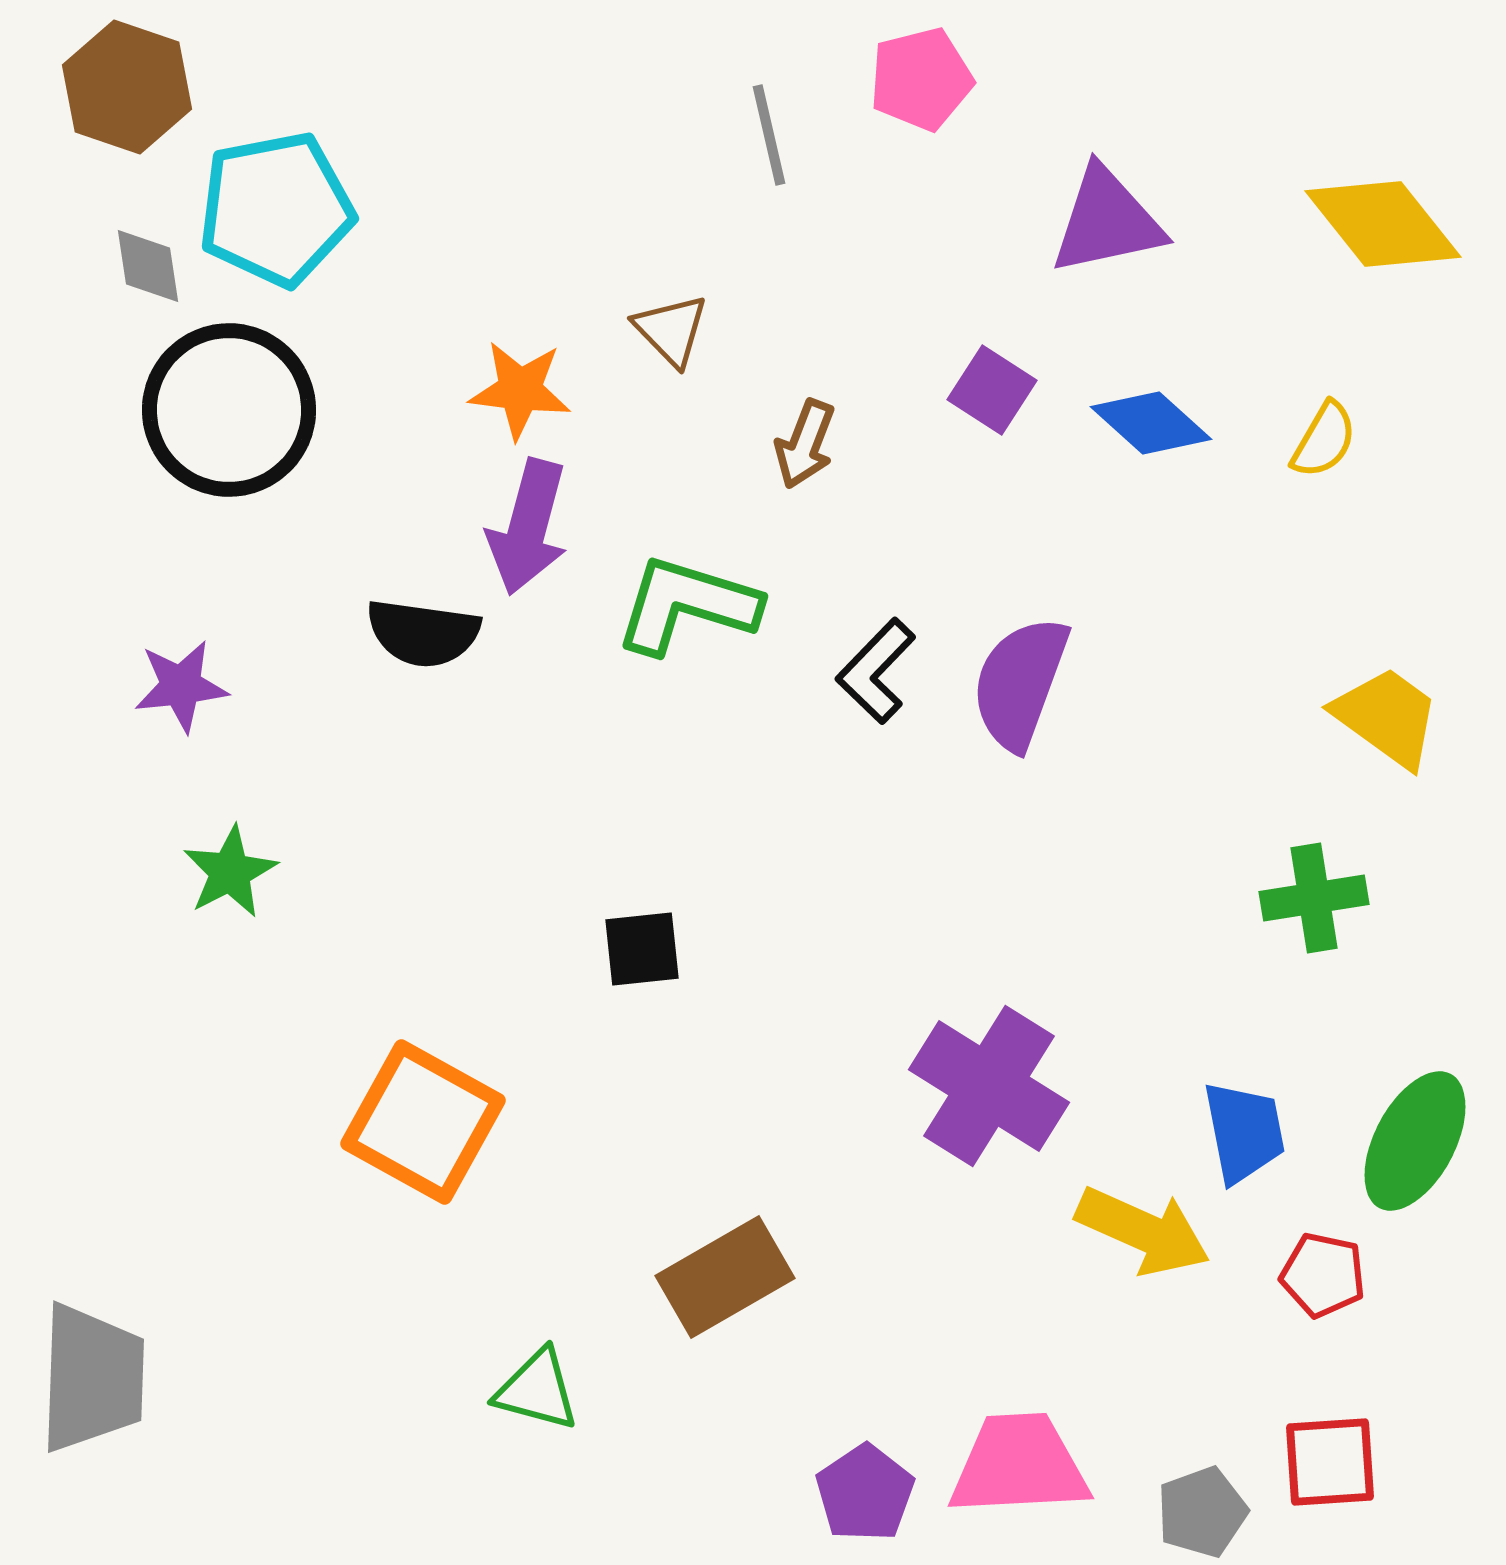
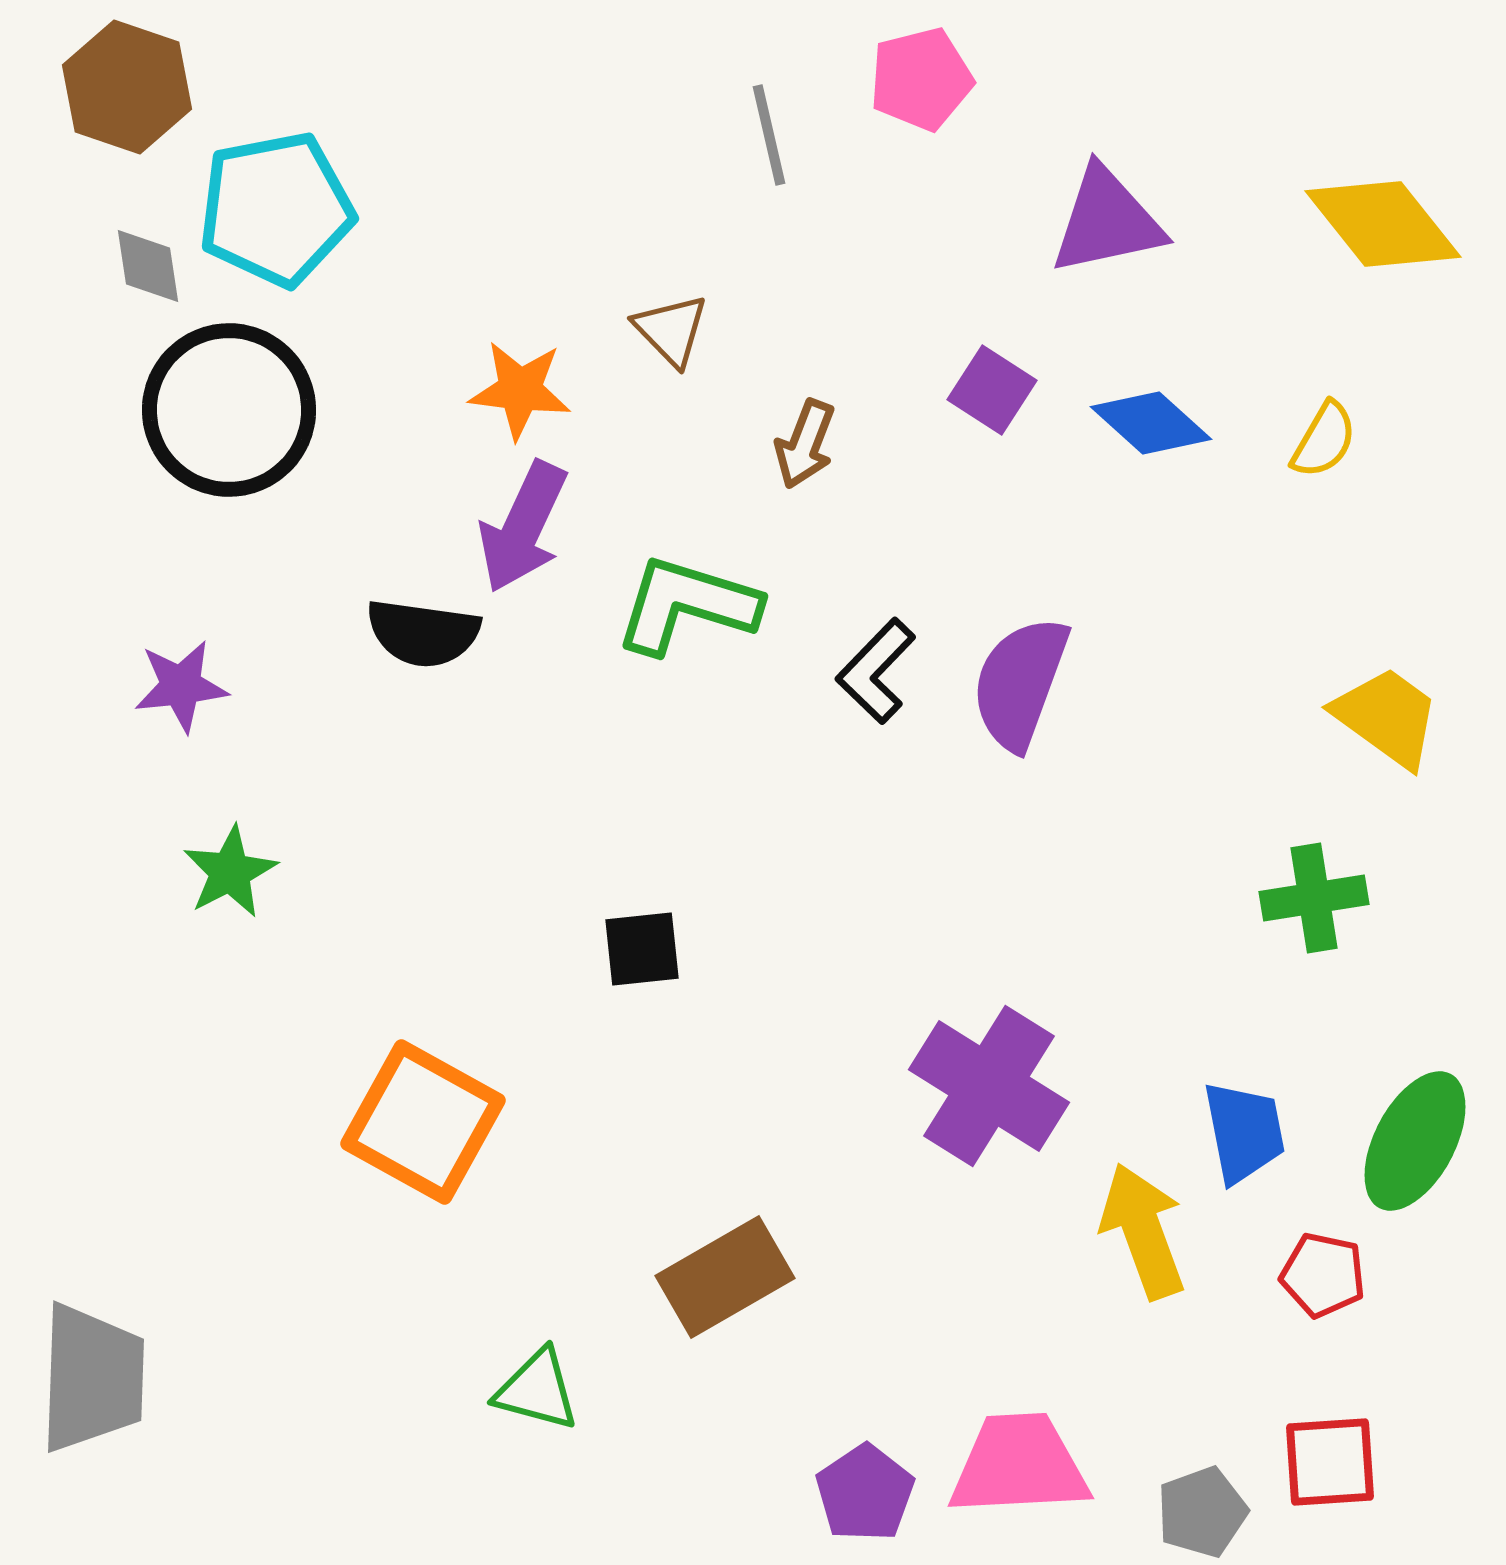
purple arrow: moved 5 px left; rotated 10 degrees clockwise
yellow arrow: rotated 134 degrees counterclockwise
